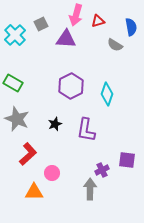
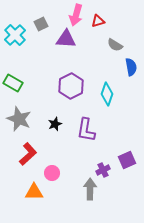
blue semicircle: moved 40 px down
gray star: moved 2 px right
purple square: rotated 30 degrees counterclockwise
purple cross: moved 1 px right
